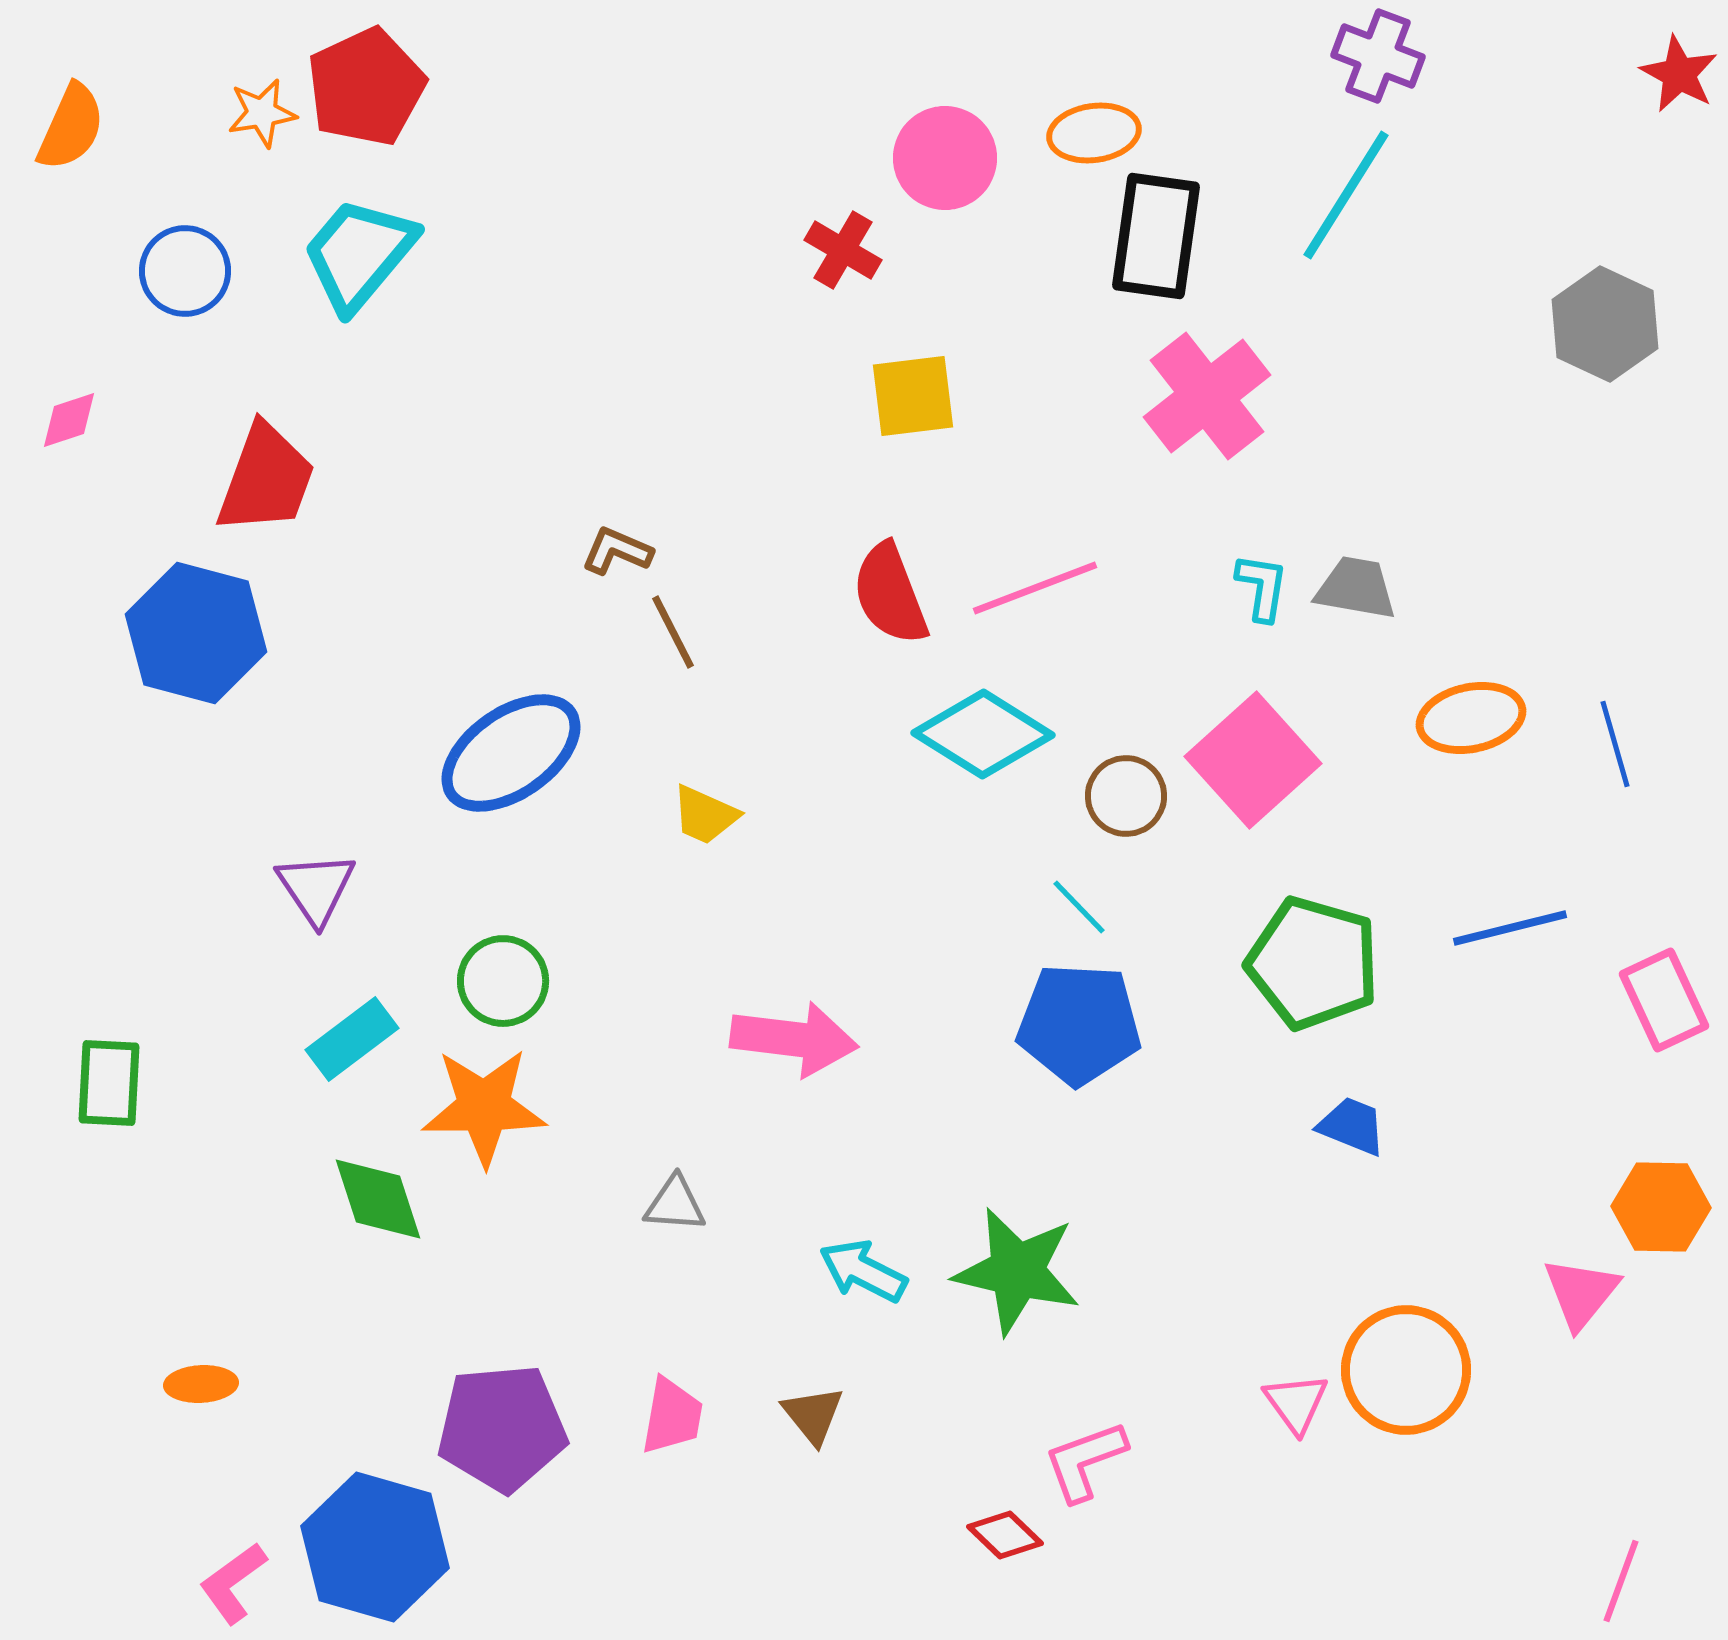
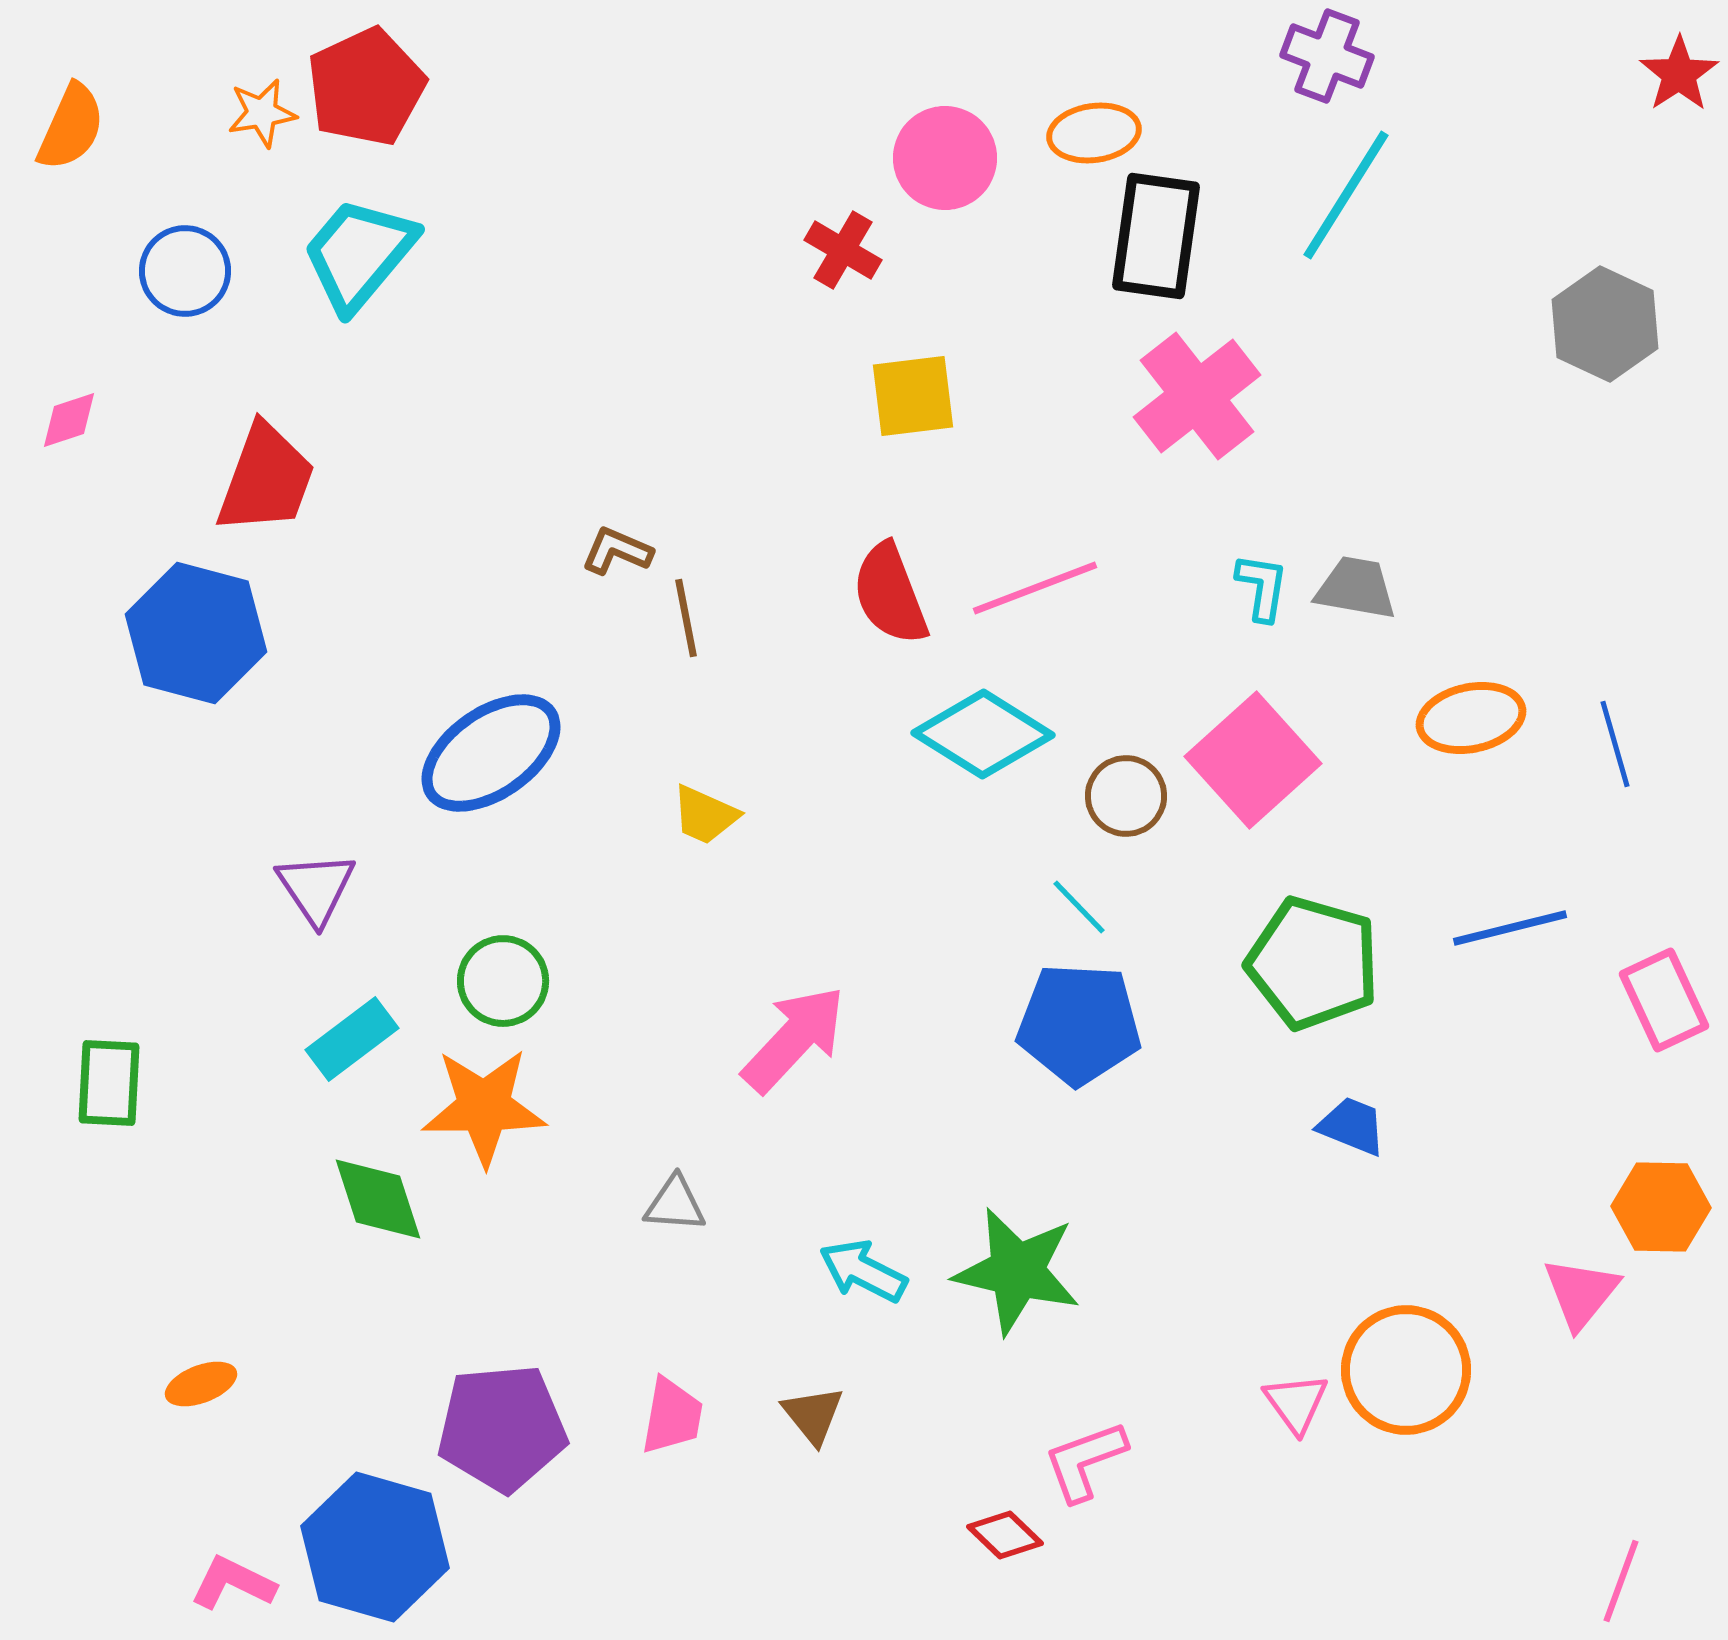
purple cross at (1378, 56): moved 51 px left
red star at (1679, 74): rotated 10 degrees clockwise
pink cross at (1207, 396): moved 10 px left
brown line at (673, 632): moved 13 px right, 14 px up; rotated 16 degrees clockwise
blue ellipse at (511, 753): moved 20 px left
pink arrow at (794, 1039): rotated 54 degrees counterclockwise
orange ellipse at (201, 1384): rotated 18 degrees counterclockwise
pink L-shape at (233, 1583): rotated 62 degrees clockwise
